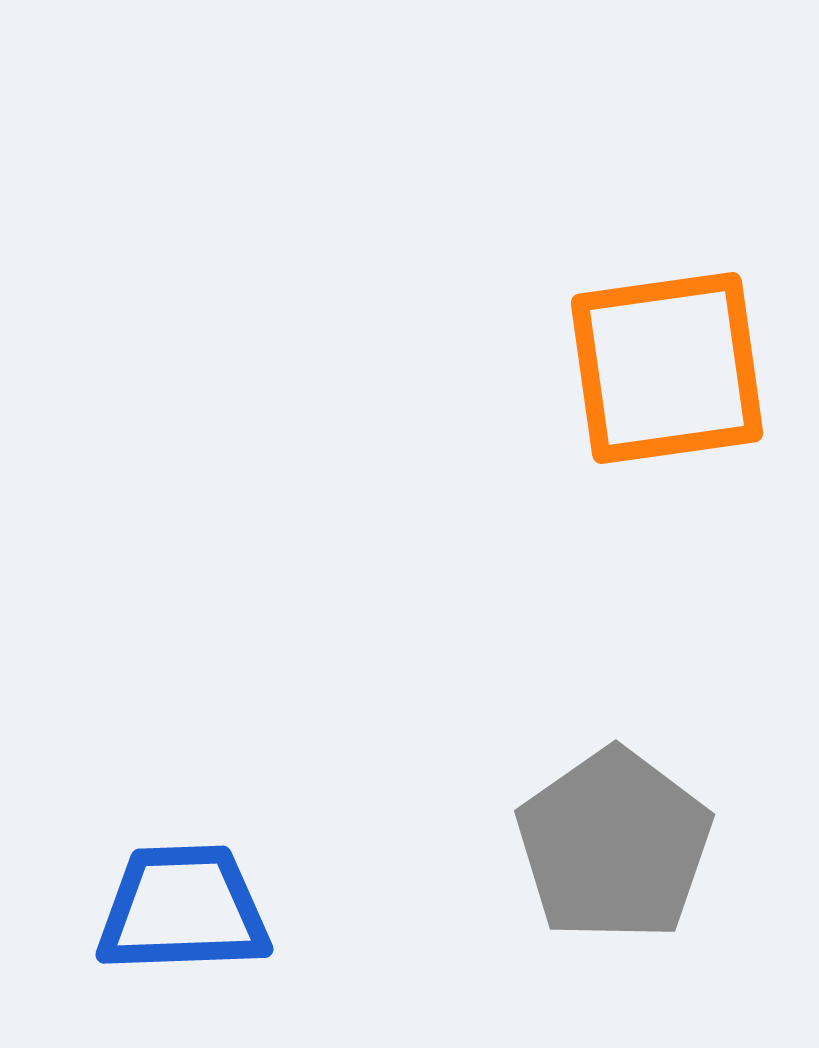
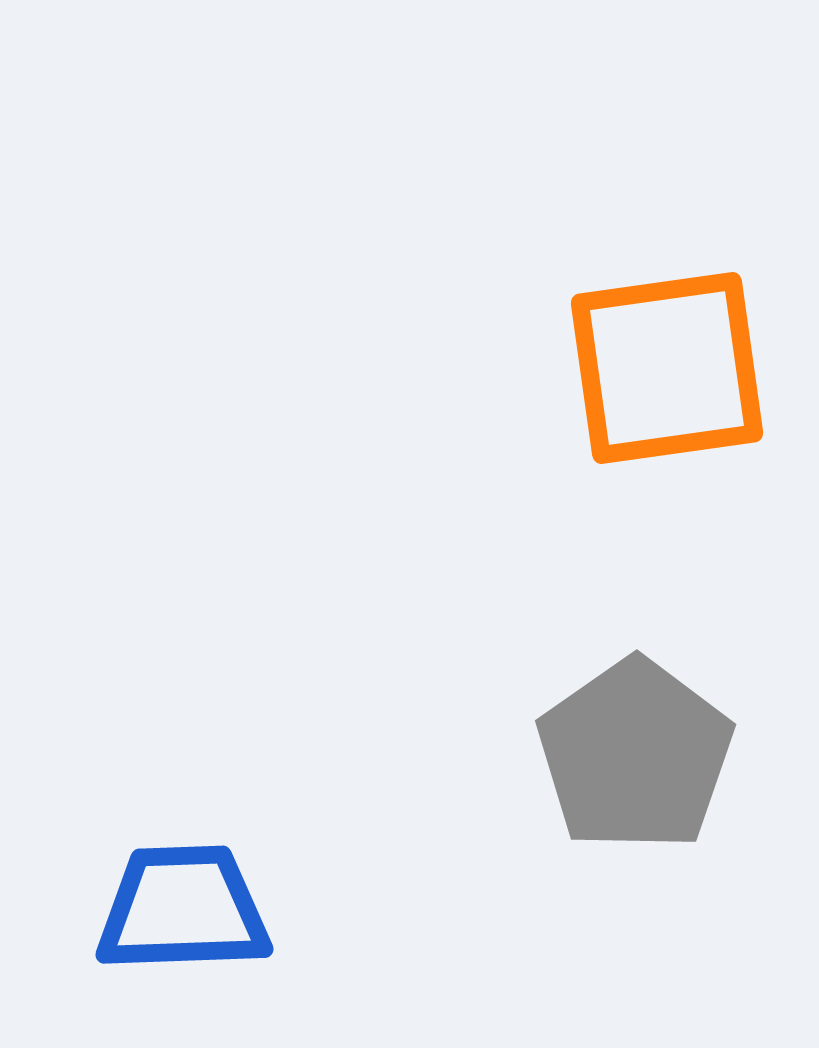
gray pentagon: moved 21 px right, 90 px up
